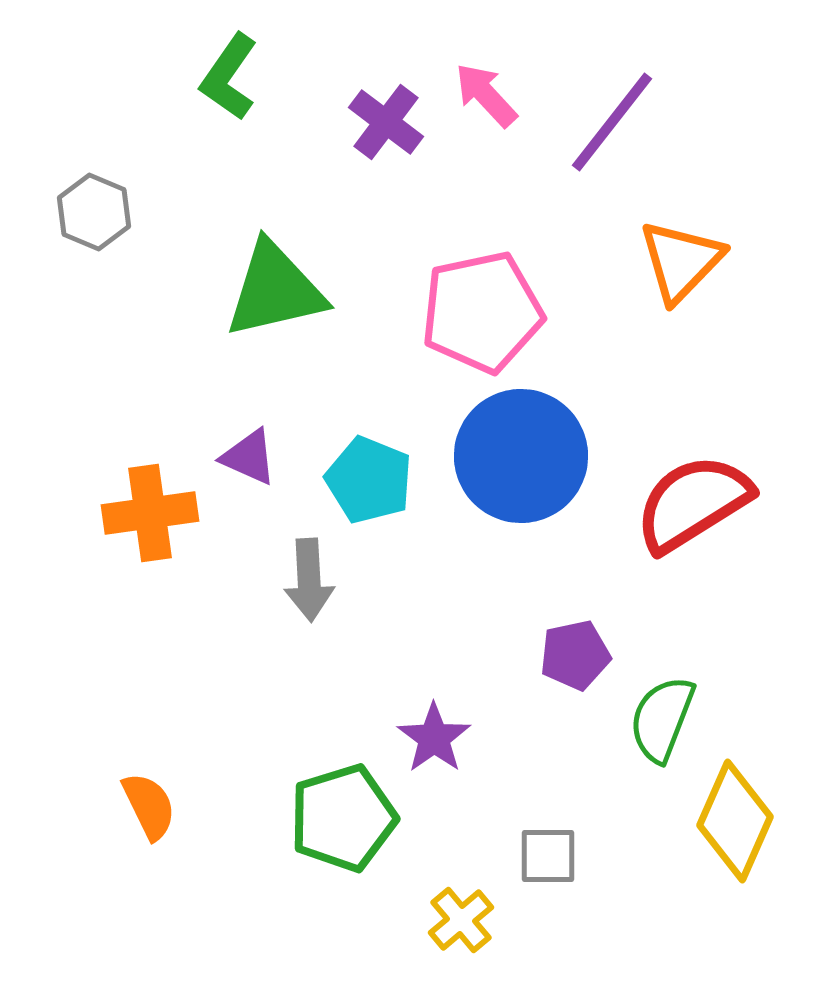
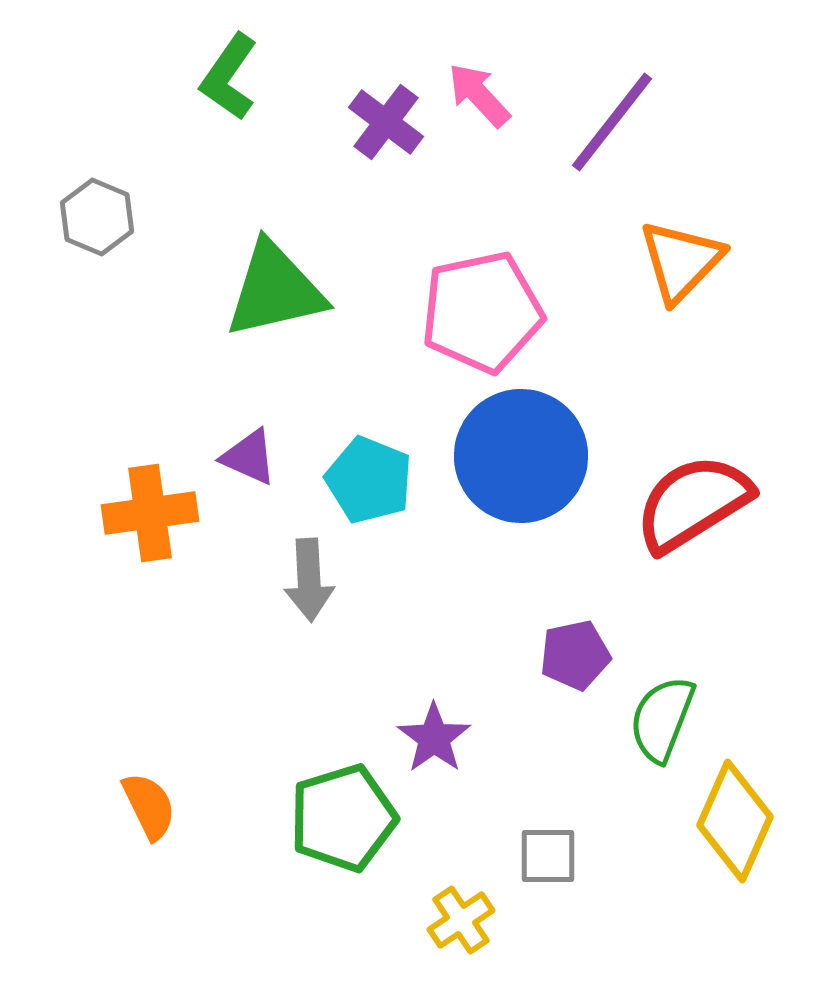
pink arrow: moved 7 px left
gray hexagon: moved 3 px right, 5 px down
yellow cross: rotated 6 degrees clockwise
